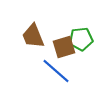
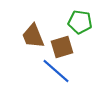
green pentagon: moved 1 px left, 17 px up; rotated 15 degrees clockwise
brown square: moved 2 px left
